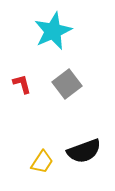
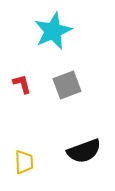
gray square: moved 1 px down; rotated 16 degrees clockwise
yellow trapezoid: moved 18 px left; rotated 35 degrees counterclockwise
